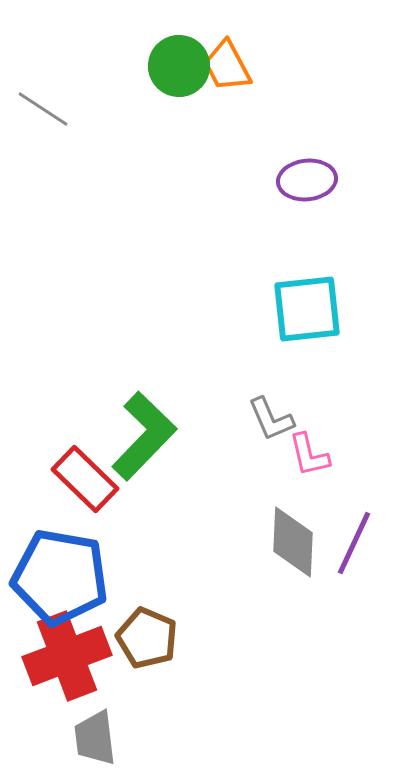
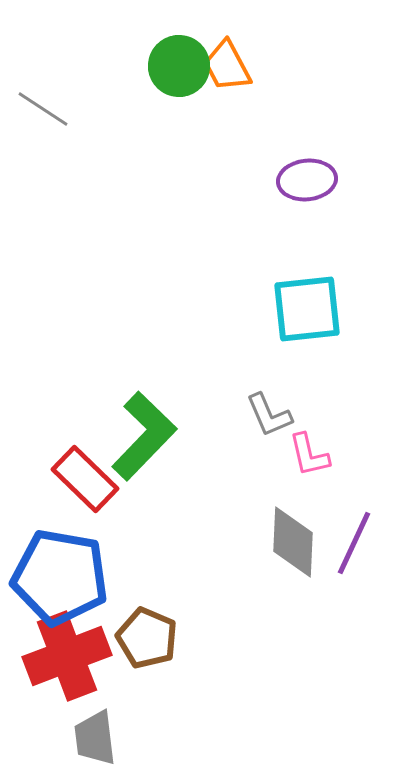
gray L-shape: moved 2 px left, 4 px up
